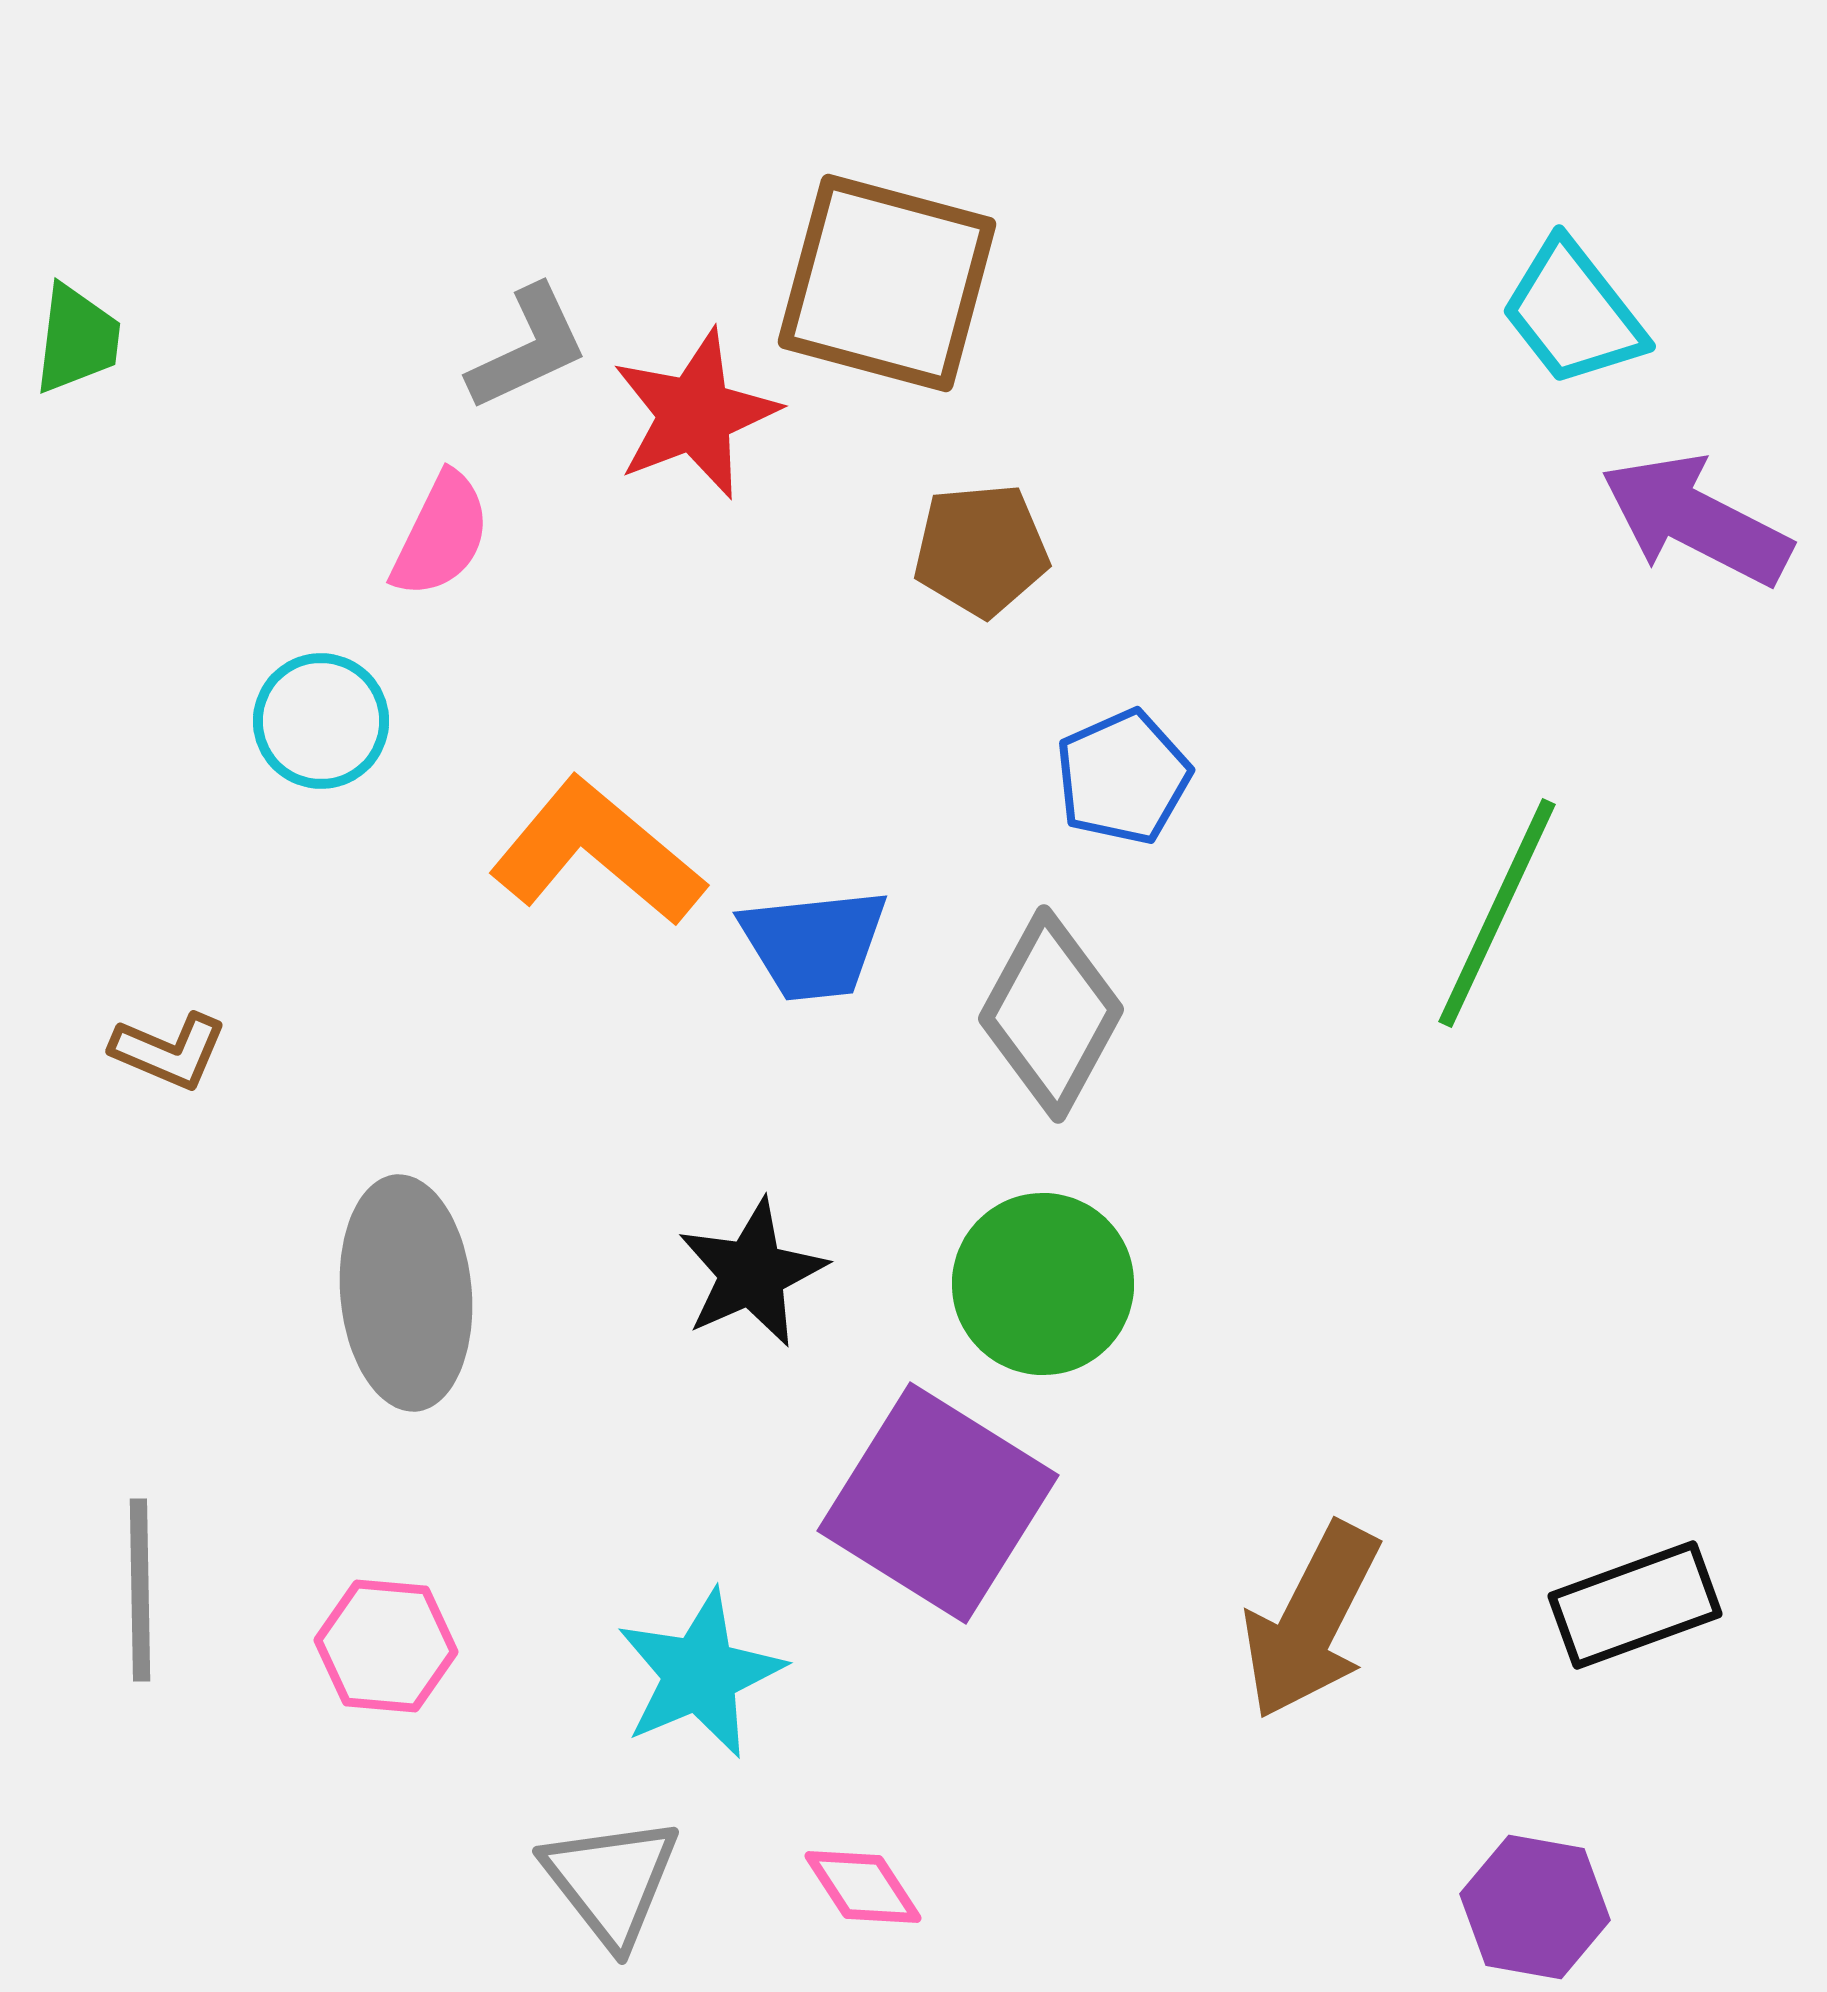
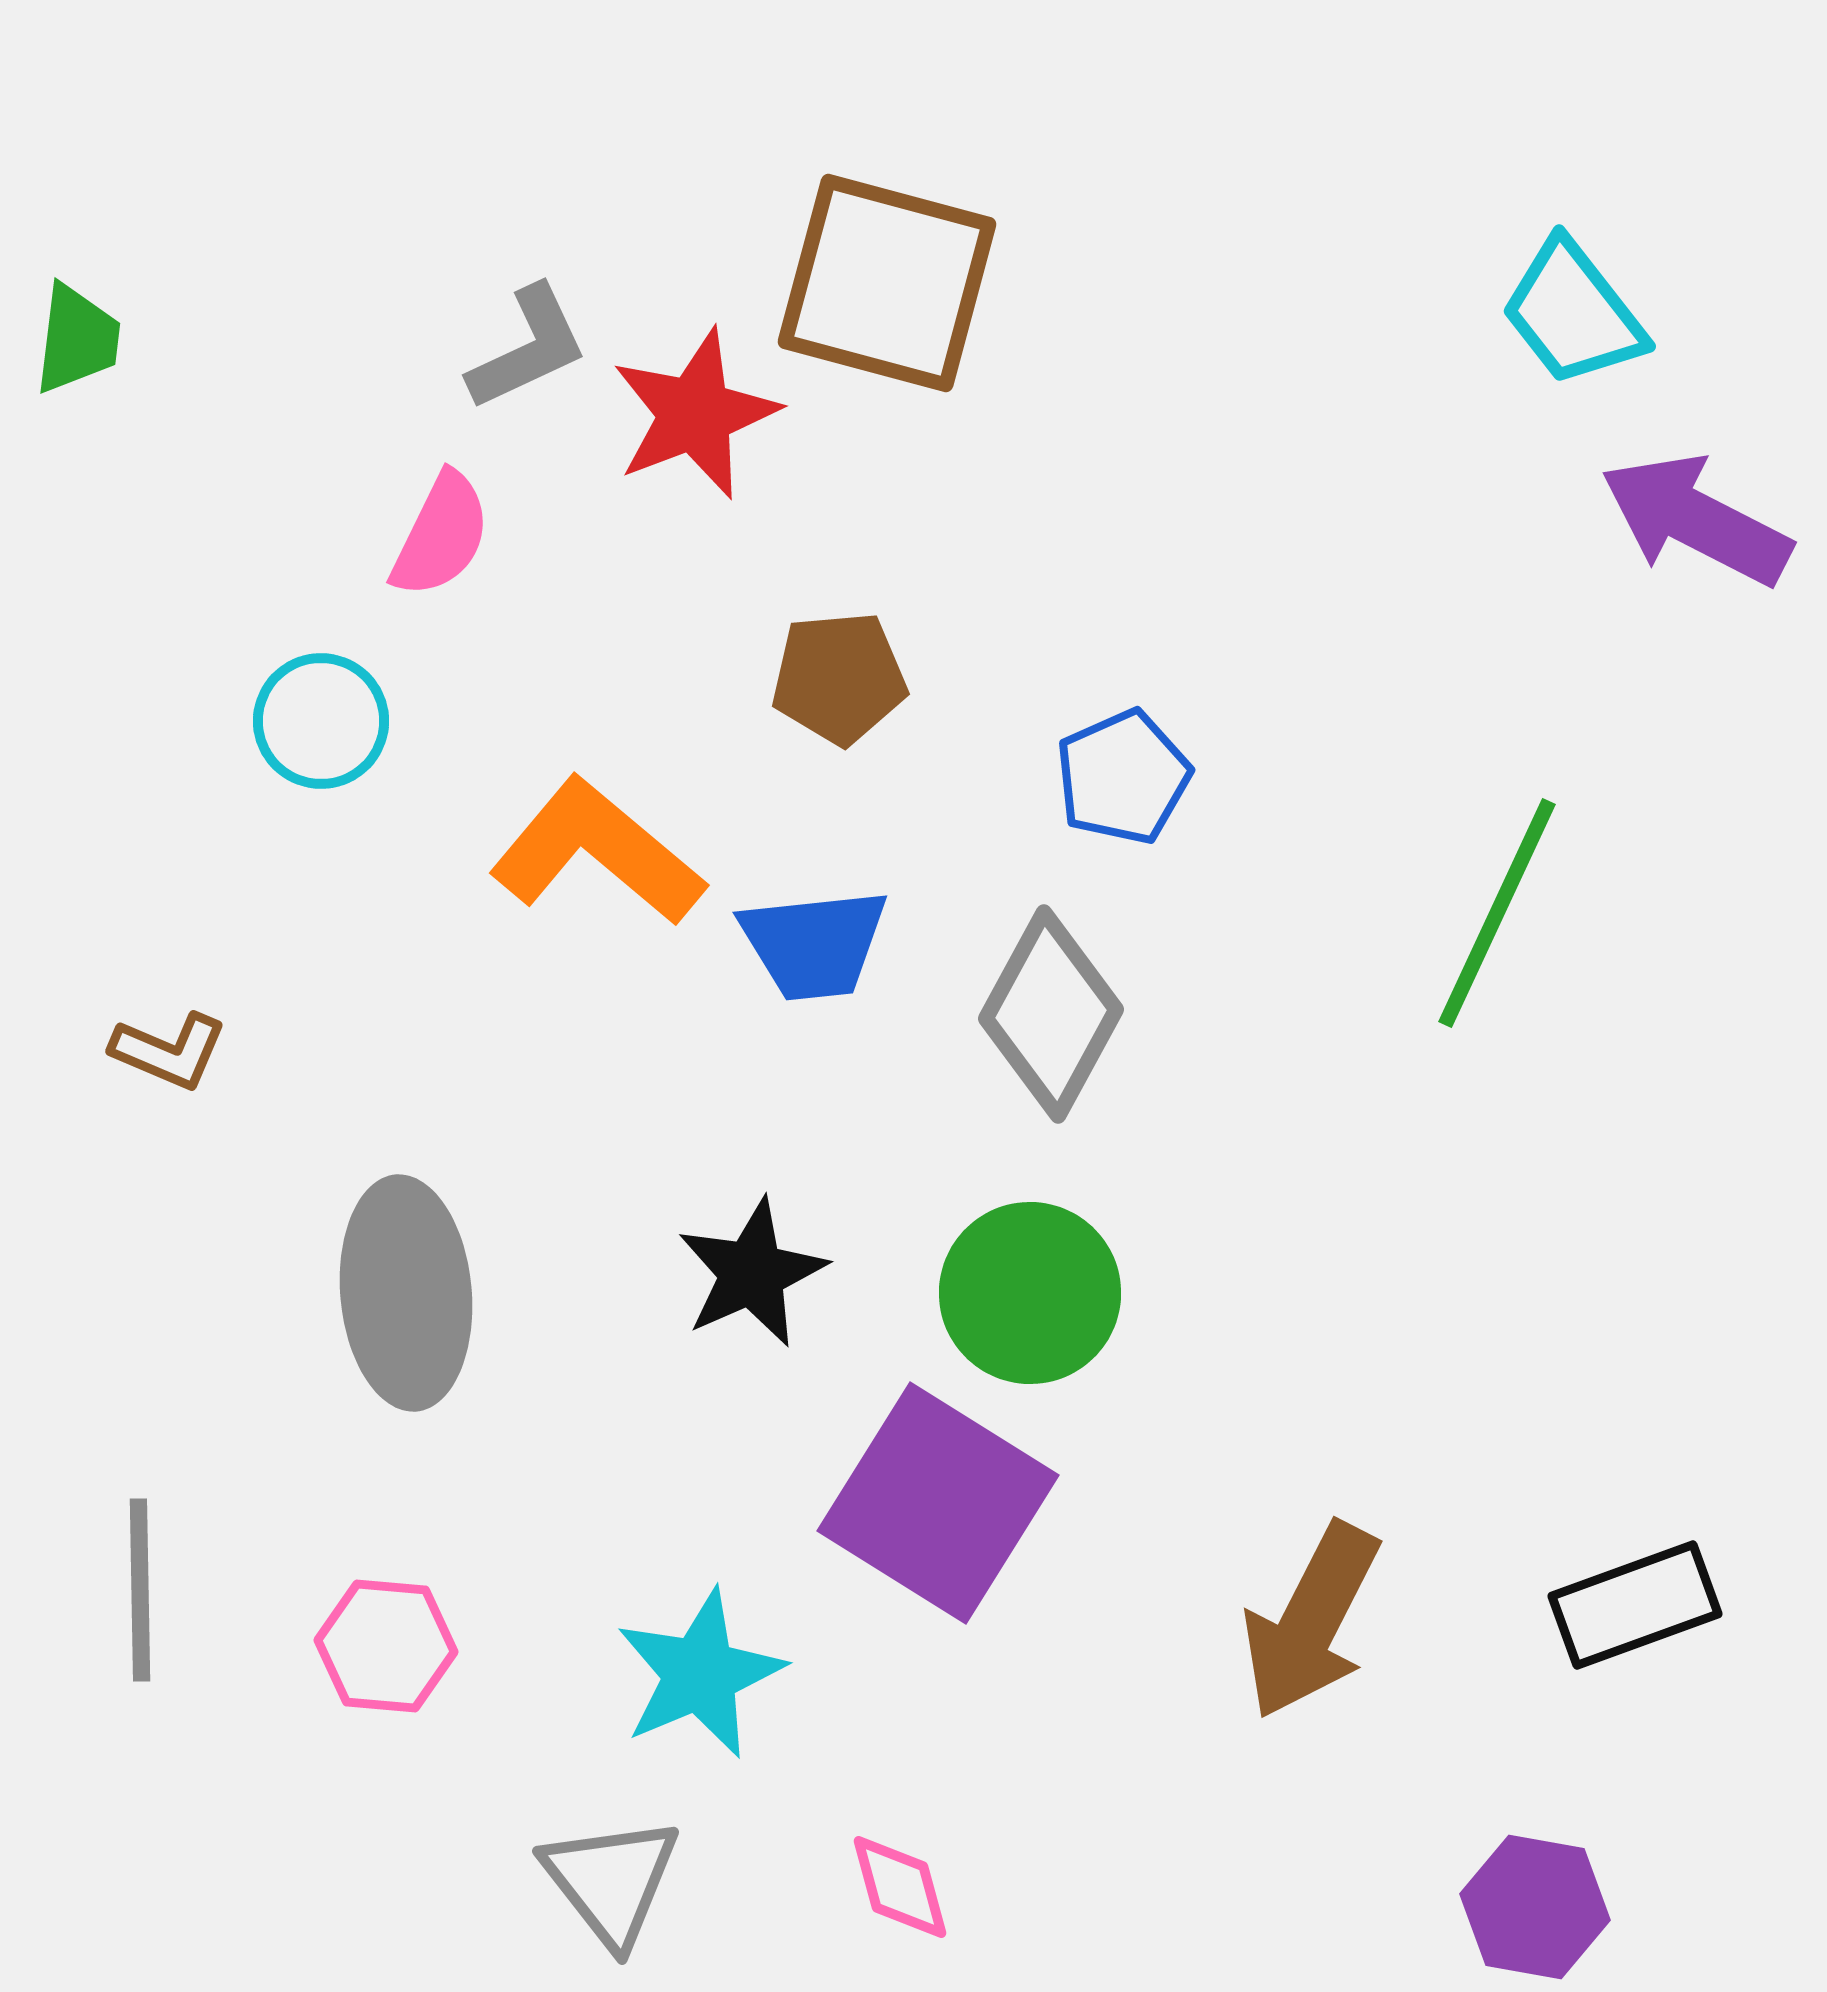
brown pentagon: moved 142 px left, 128 px down
green circle: moved 13 px left, 9 px down
pink diamond: moved 37 px right; rotated 18 degrees clockwise
